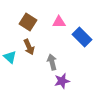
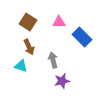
cyan triangle: moved 11 px right, 9 px down; rotated 24 degrees counterclockwise
gray arrow: moved 1 px right, 2 px up
